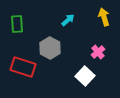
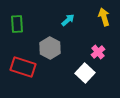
white square: moved 3 px up
